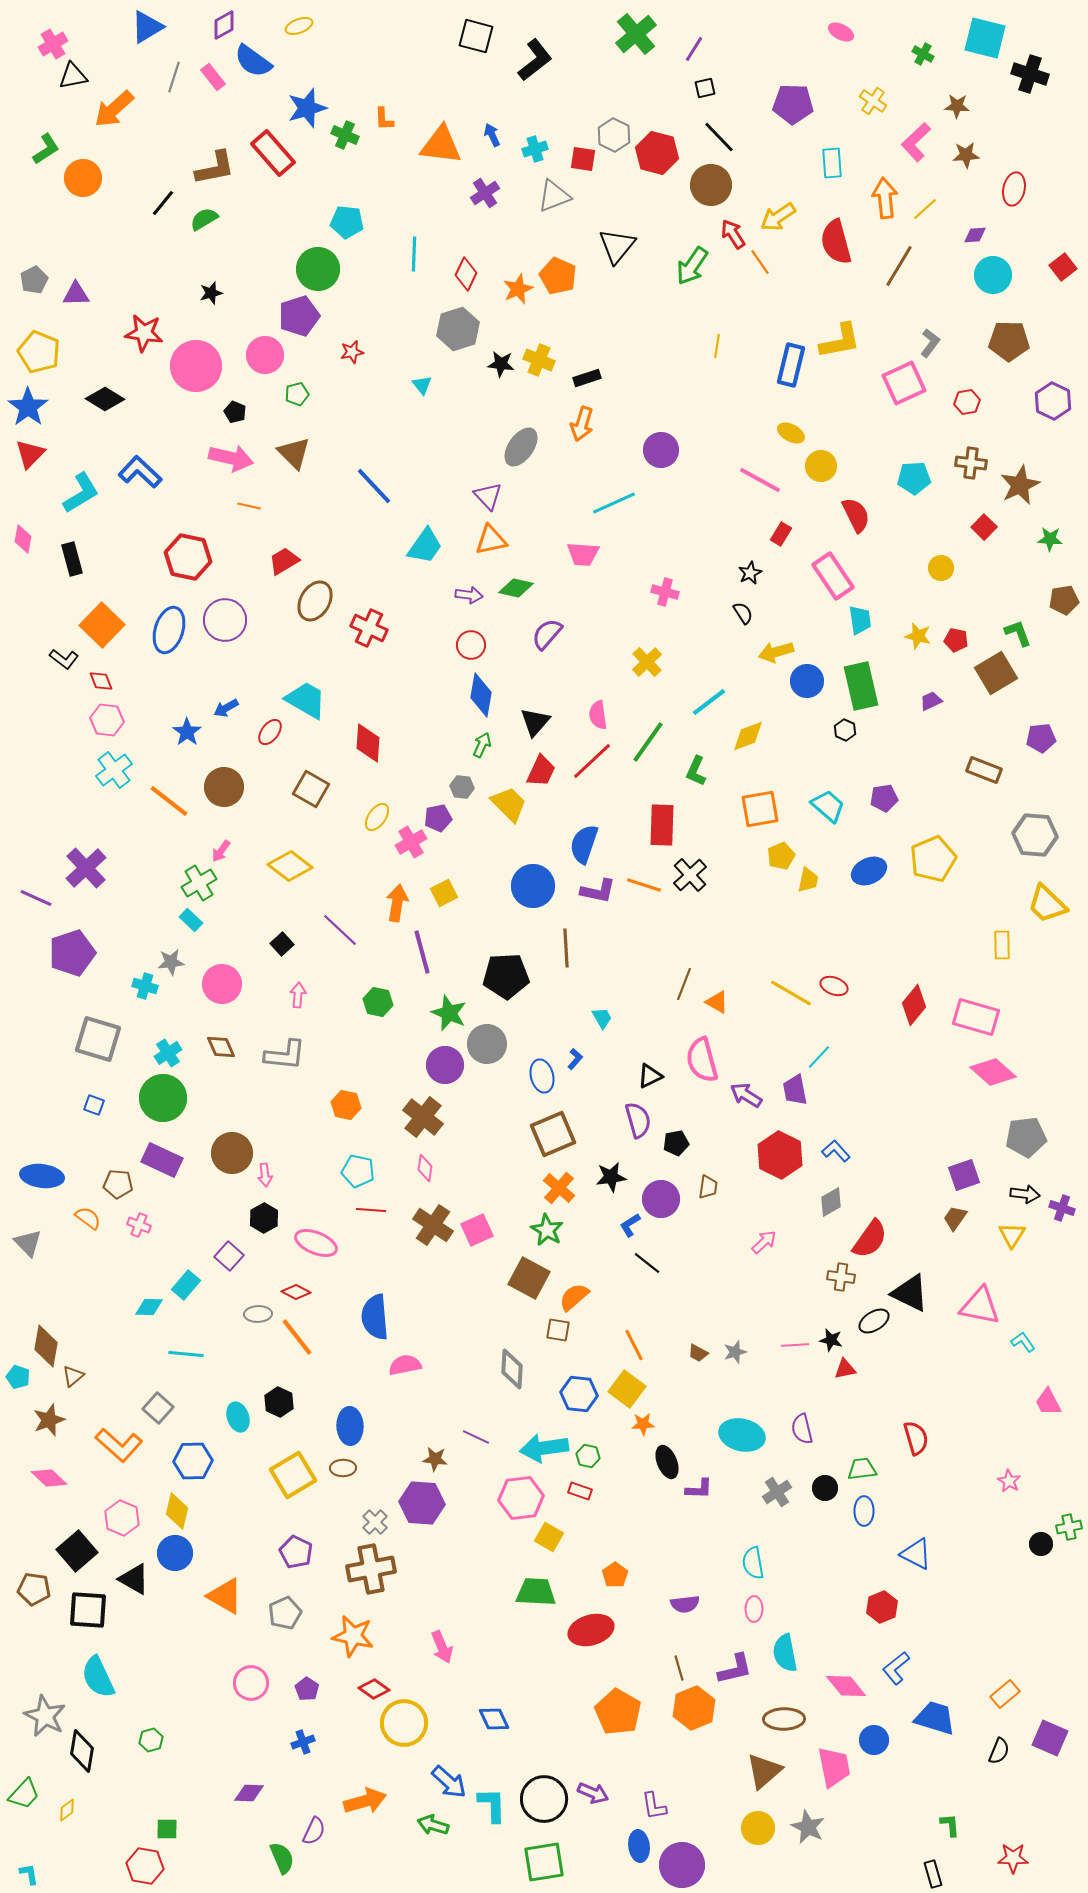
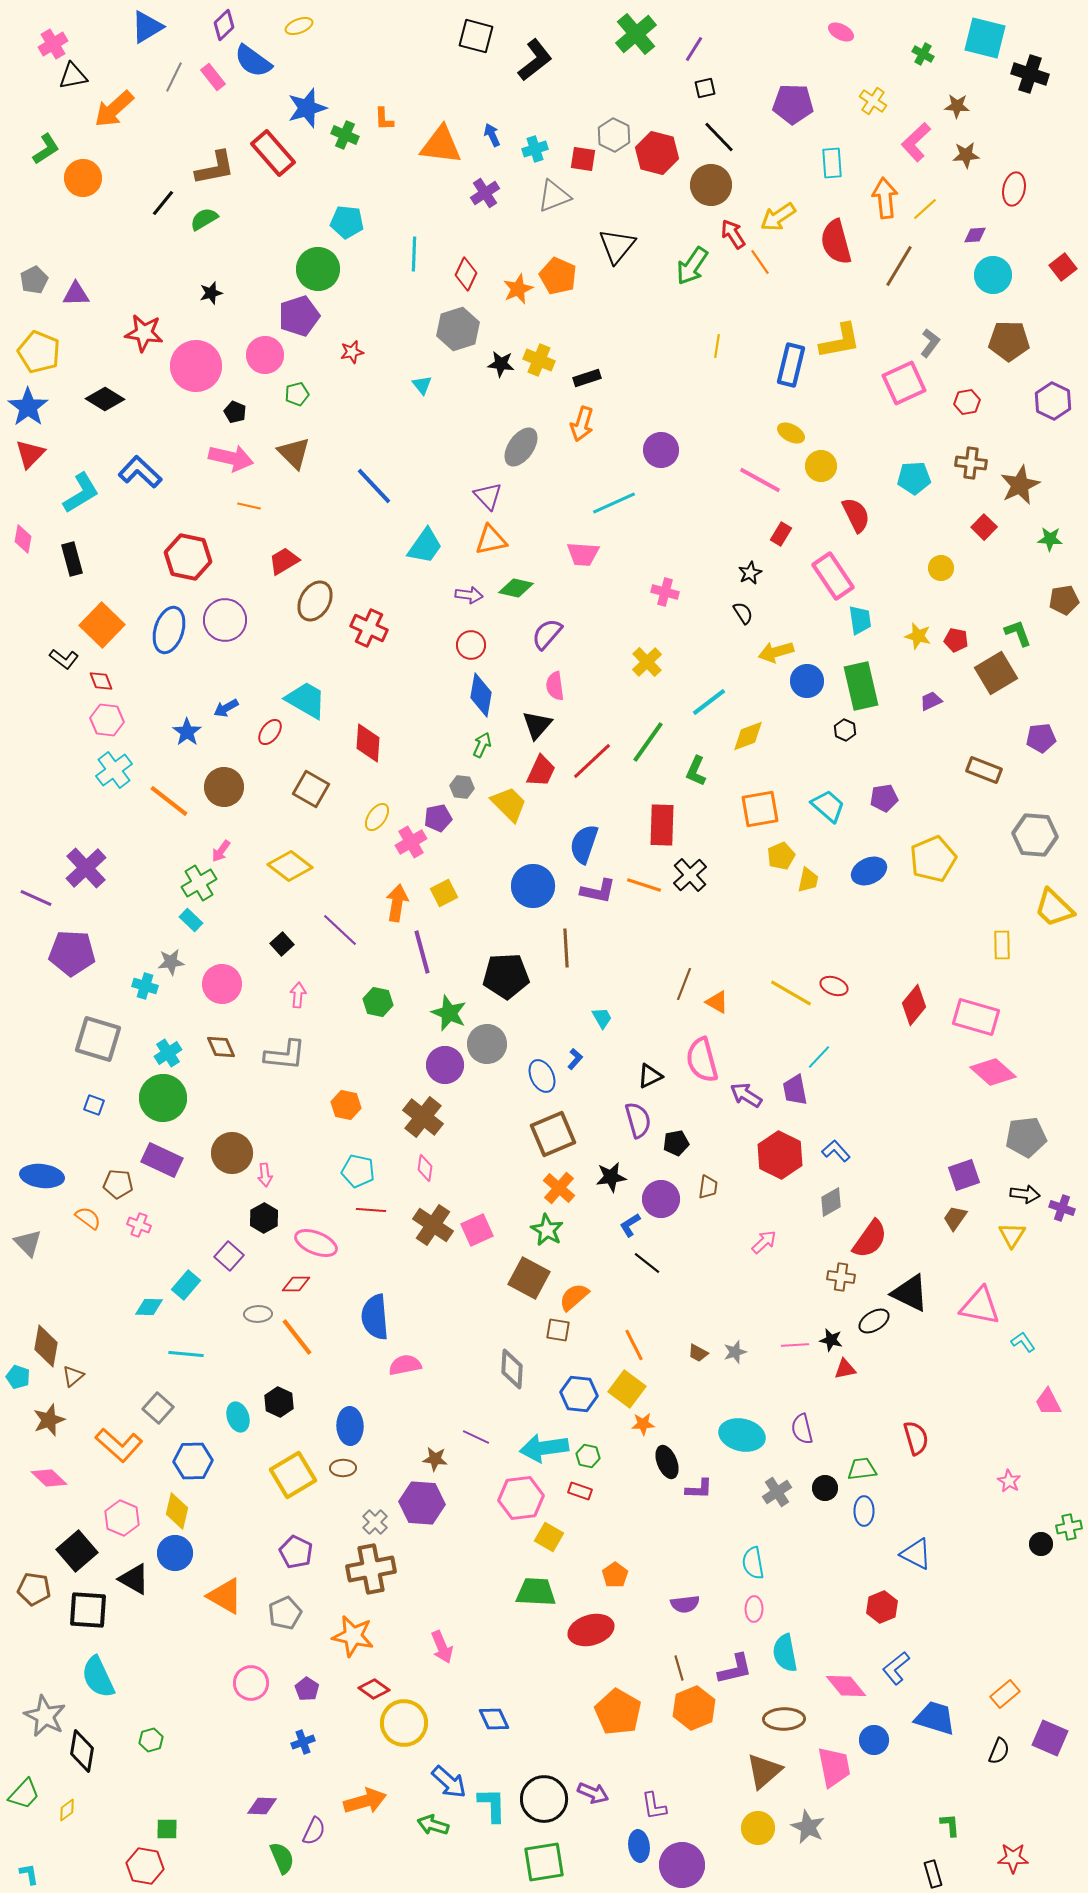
purple diamond at (224, 25): rotated 16 degrees counterclockwise
gray line at (174, 77): rotated 8 degrees clockwise
pink semicircle at (598, 715): moved 43 px left, 29 px up
black triangle at (535, 722): moved 2 px right, 3 px down
yellow trapezoid at (1047, 904): moved 7 px right, 4 px down
purple pentagon at (72, 953): rotated 21 degrees clockwise
blue ellipse at (542, 1076): rotated 12 degrees counterclockwise
red diamond at (296, 1292): moved 8 px up; rotated 28 degrees counterclockwise
purple diamond at (249, 1793): moved 13 px right, 13 px down
